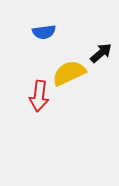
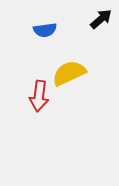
blue semicircle: moved 1 px right, 2 px up
black arrow: moved 34 px up
